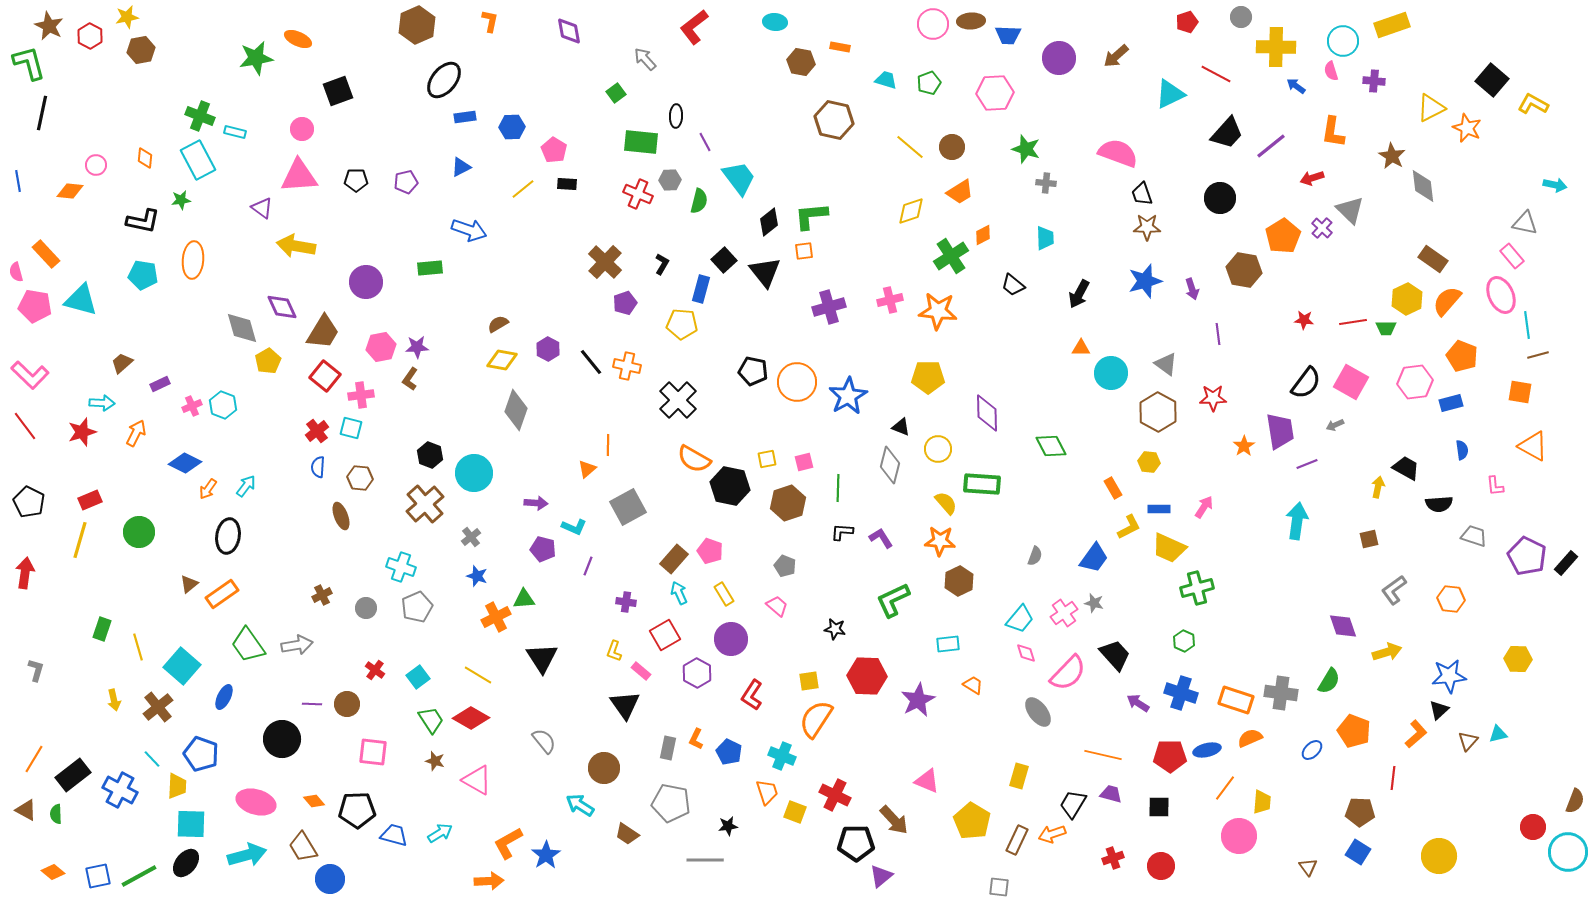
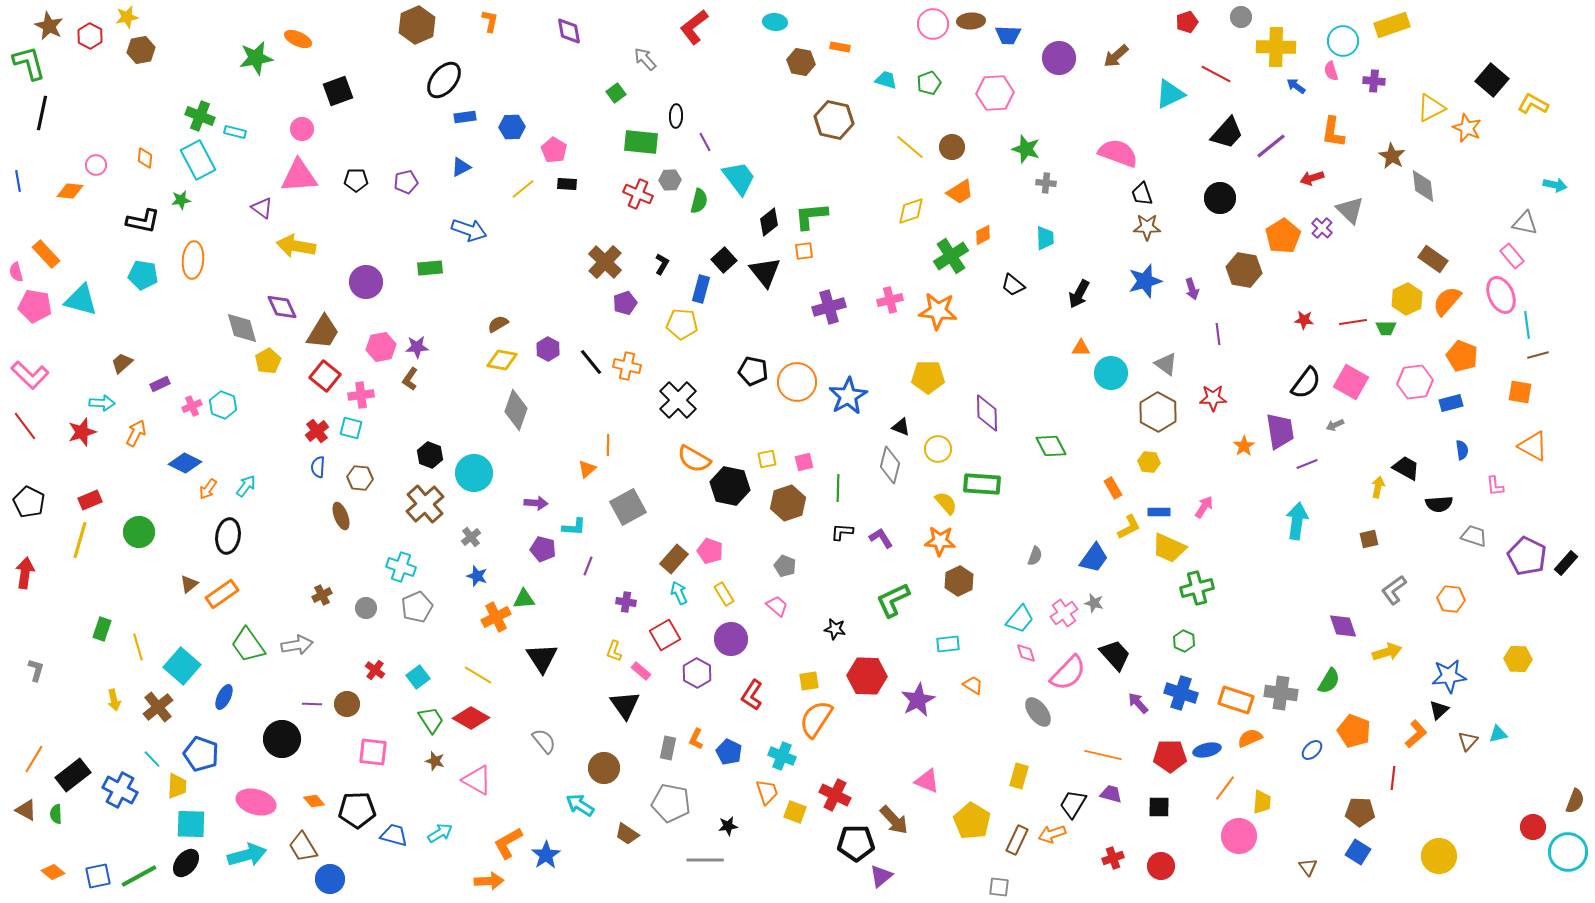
blue rectangle at (1159, 509): moved 3 px down
cyan L-shape at (574, 527): rotated 20 degrees counterclockwise
purple arrow at (1138, 703): rotated 15 degrees clockwise
